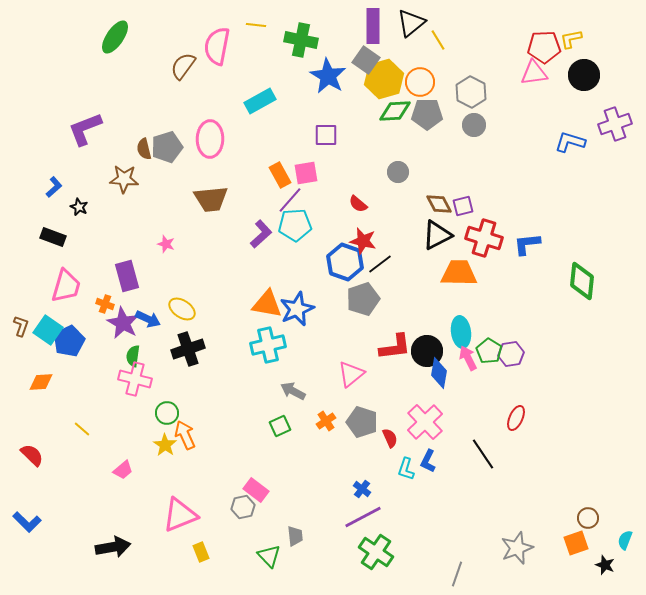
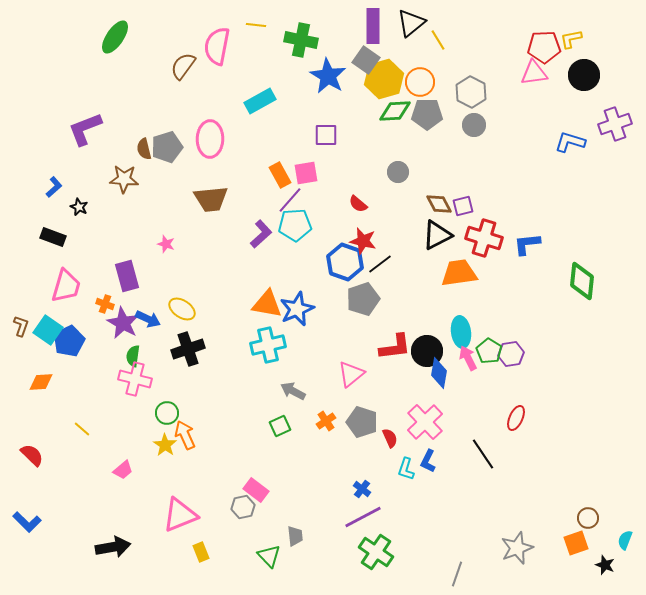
orange trapezoid at (459, 273): rotated 9 degrees counterclockwise
